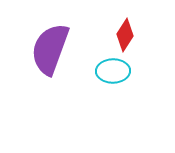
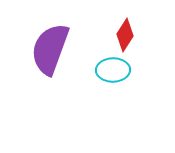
cyan ellipse: moved 1 px up
